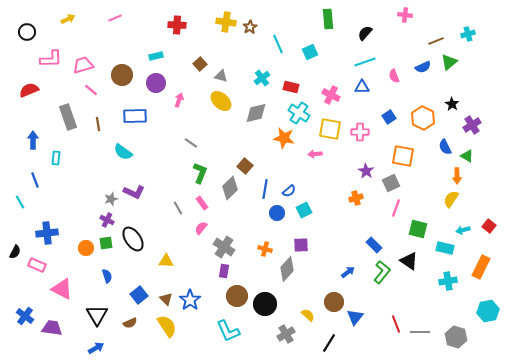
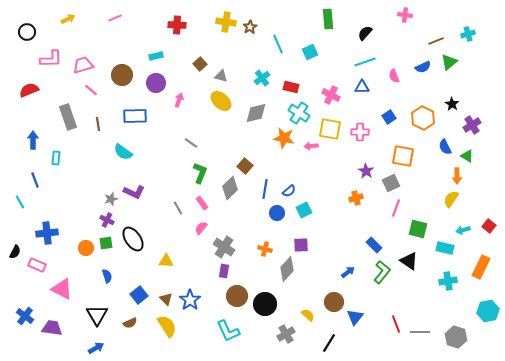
pink arrow at (315, 154): moved 4 px left, 8 px up
